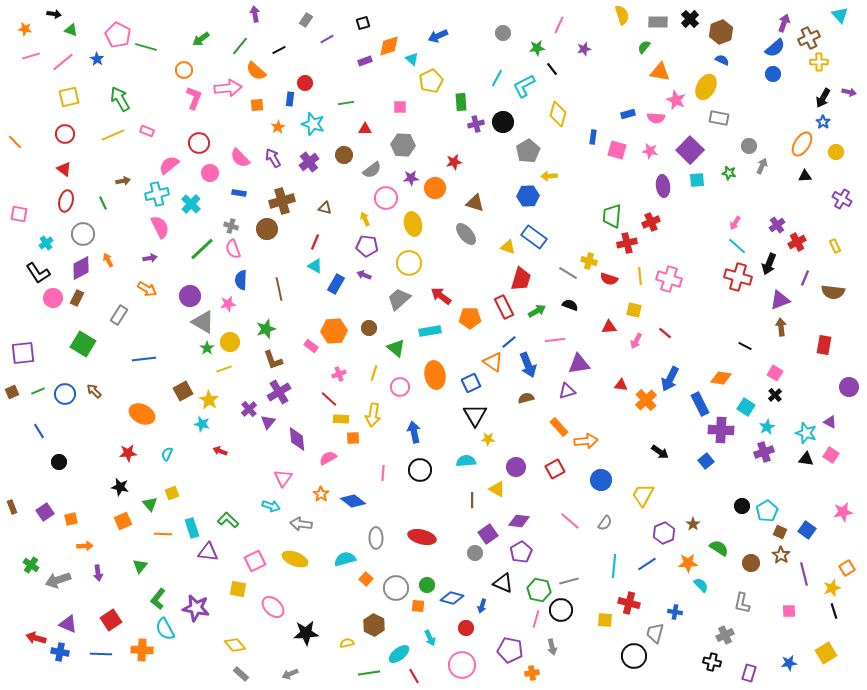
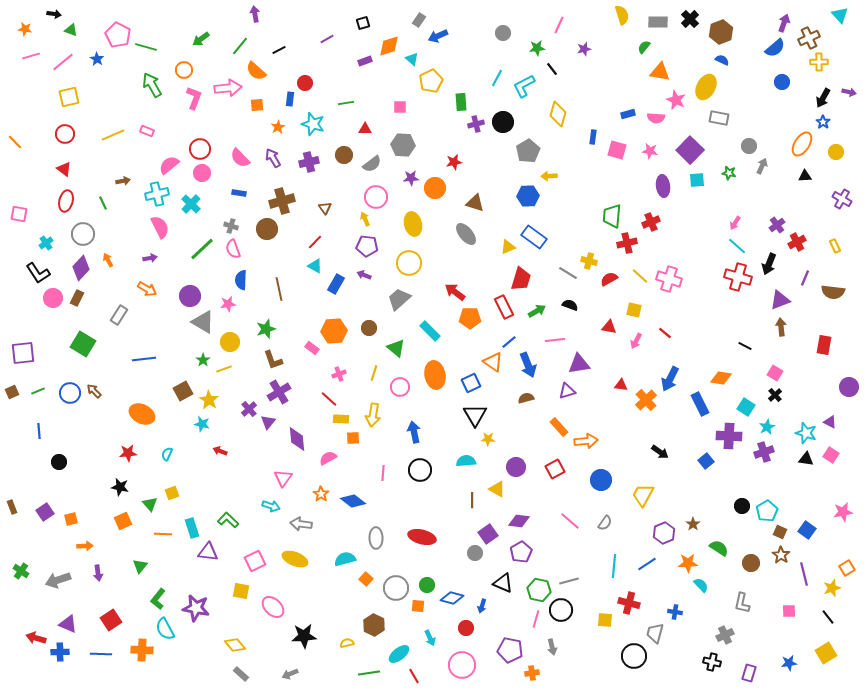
gray rectangle at (306, 20): moved 113 px right
blue circle at (773, 74): moved 9 px right, 8 px down
green arrow at (120, 99): moved 32 px right, 14 px up
red circle at (199, 143): moved 1 px right, 6 px down
purple cross at (309, 162): rotated 24 degrees clockwise
gray semicircle at (372, 170): moved 6 px up
pink circle at (210, 173): moved 8 px left
pink circle at (386, 198): moved 10 px left, 1 px up
brown triangle at (325, 208): rotated 40 degrees clockwise
red line at (315, 242): rotated 21 degrees clockwise
yellow triangle at (508, 247): rotated 42 degrees counterclockwise
purple diamond at (81, 268): rotated 20 degrees counterclockwise
yellow line at (640, 276): rotated 42 degrees counterclockwise
red semicircle at (609, 279): rotated 132 degrees clockwise
red arrow at (441, 296): moved 14 px right, 4 px up
red triangle at (609, 327): rotated 14 degrees clockwise
cyan rectangle at (430, 331): rotated 55 degrees clockwise
pink rectangle at (311, 346): moved 1 px right, 2 px down
green star at (207, 348): moved 4 px left, 12 px down
blue circle at (65, 394): moved 5 px right, 1 px up
purple cross at (721, 430): moved 8 px right, 6 px down
blue line at (39, 431): rotated 28 degrees clockwise
green cross at (31, 565): moved 10 px left, 6 px down
yellow square at (238, 589): moved 3 px right, 2 px down
black line at (834, 611): moved 6 px left, 6 px down; rotated 21 degrees counterclockwise
black star at (306, 633): moved 2 px left, 3 px down
blue cross at (60, 652): rotated 12 degrees counterclockwise
